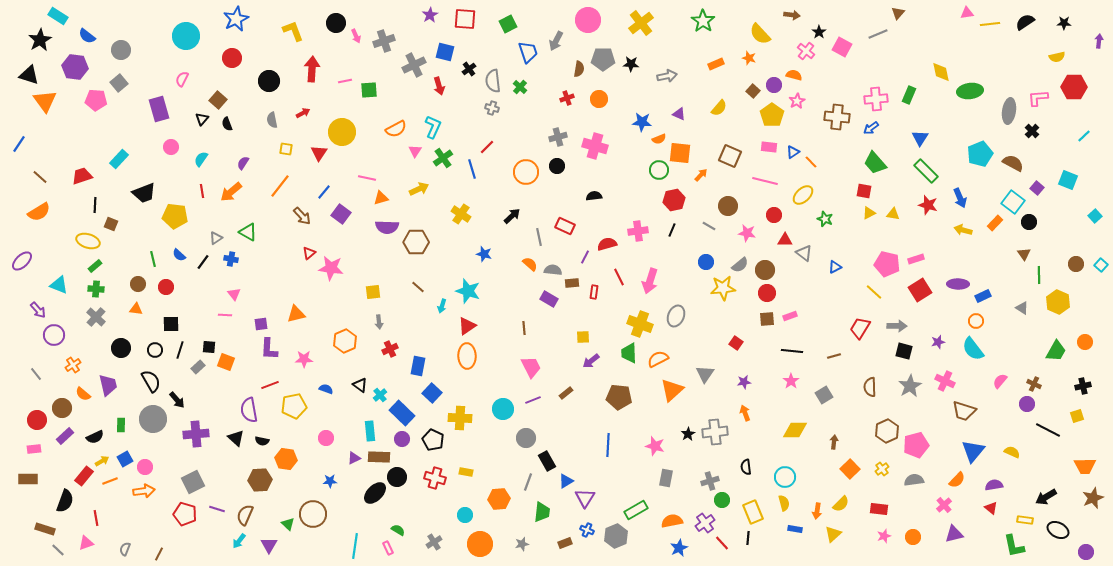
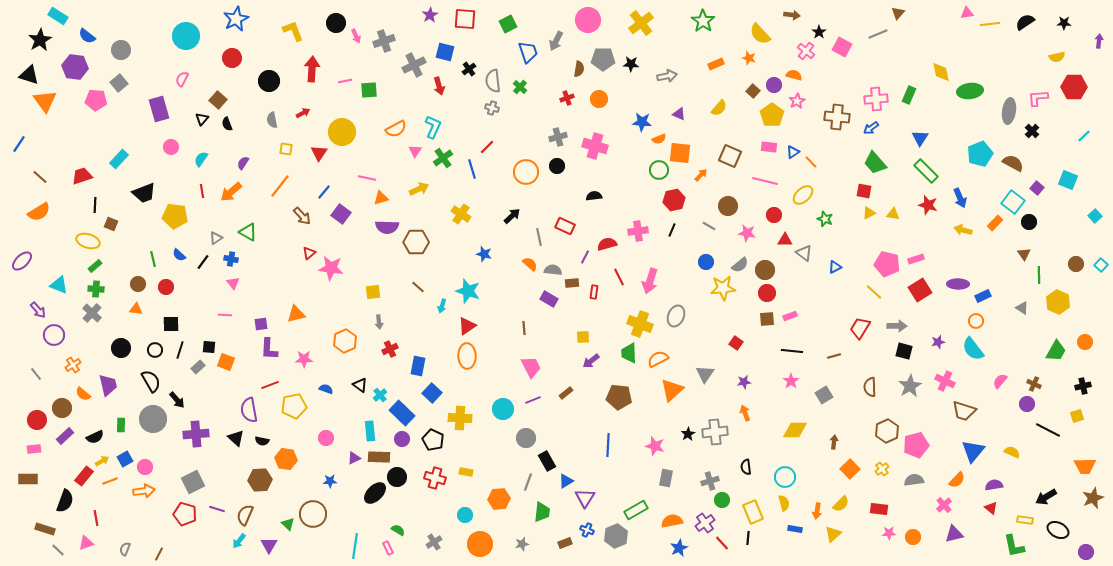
pink triangle at (234, 294): moved 1 px left, 11 px up
gray cross at (96, 317): moved 4 px left, 4 px up
pink star at (884, 536): moved 5 px right, 3 px up; rotated 16 degrees clockwise
